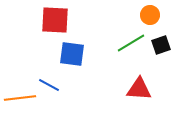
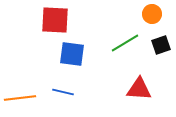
orange circle: moved 2 px right, 1 px up
green line: moved 6 px left
blue line: moved 14 px right, 7 px down; rotated 15 degrees counterclockwise
